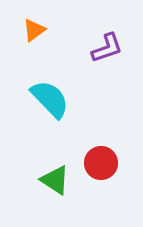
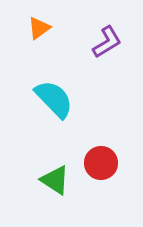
orange triangle: moved 5 px right, 2 px up
purple L-shape: moved 6 px up; rotated 12 degrees counterclockwise
cyan semicircle: moved 4 px right
